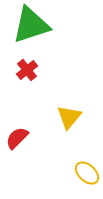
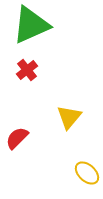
green triangle: rotated 6 degrees counterclockwise
